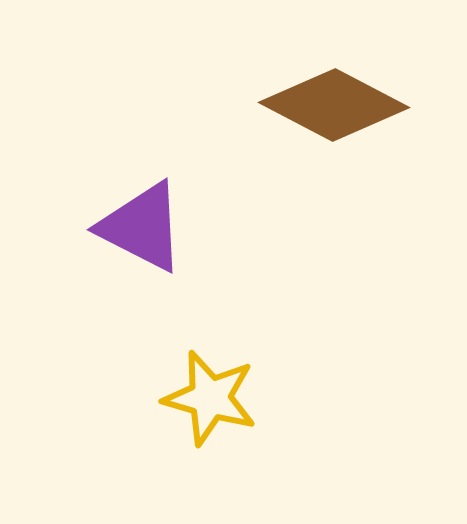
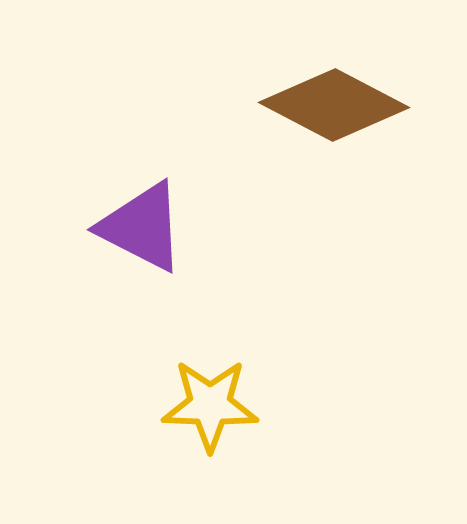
yellow star: moved 7 px down; rotated 14 degrees counterclockwise
